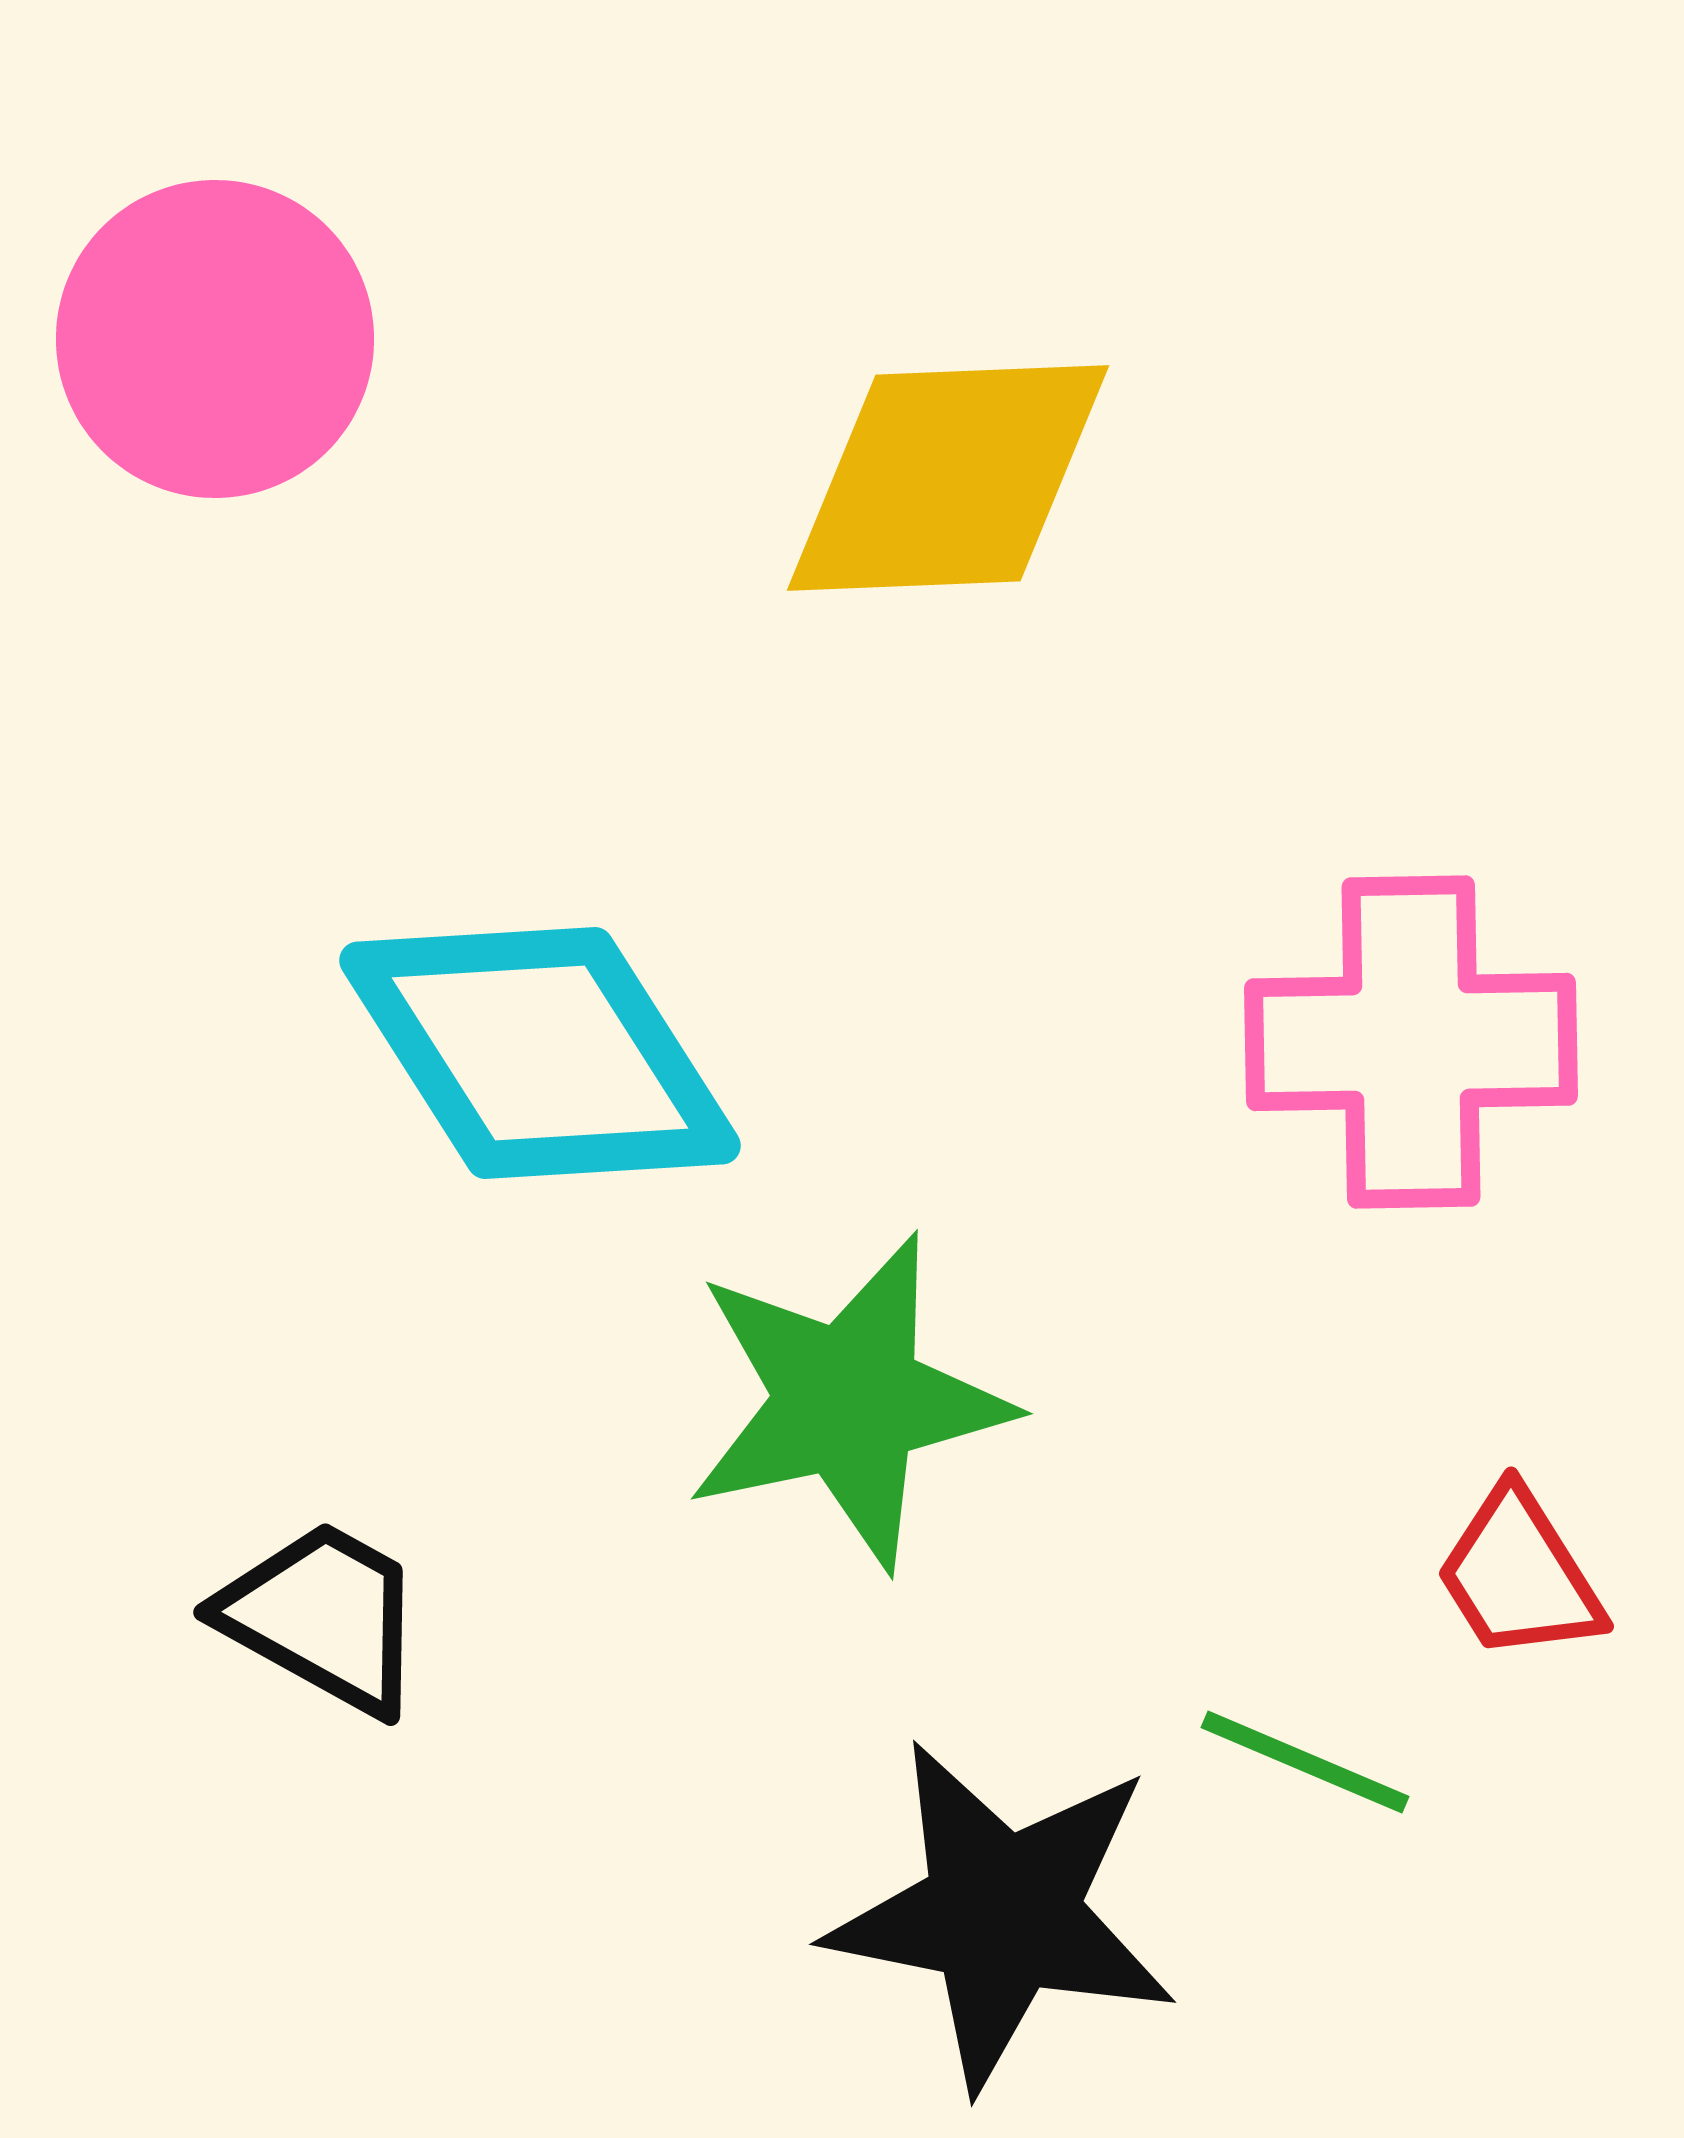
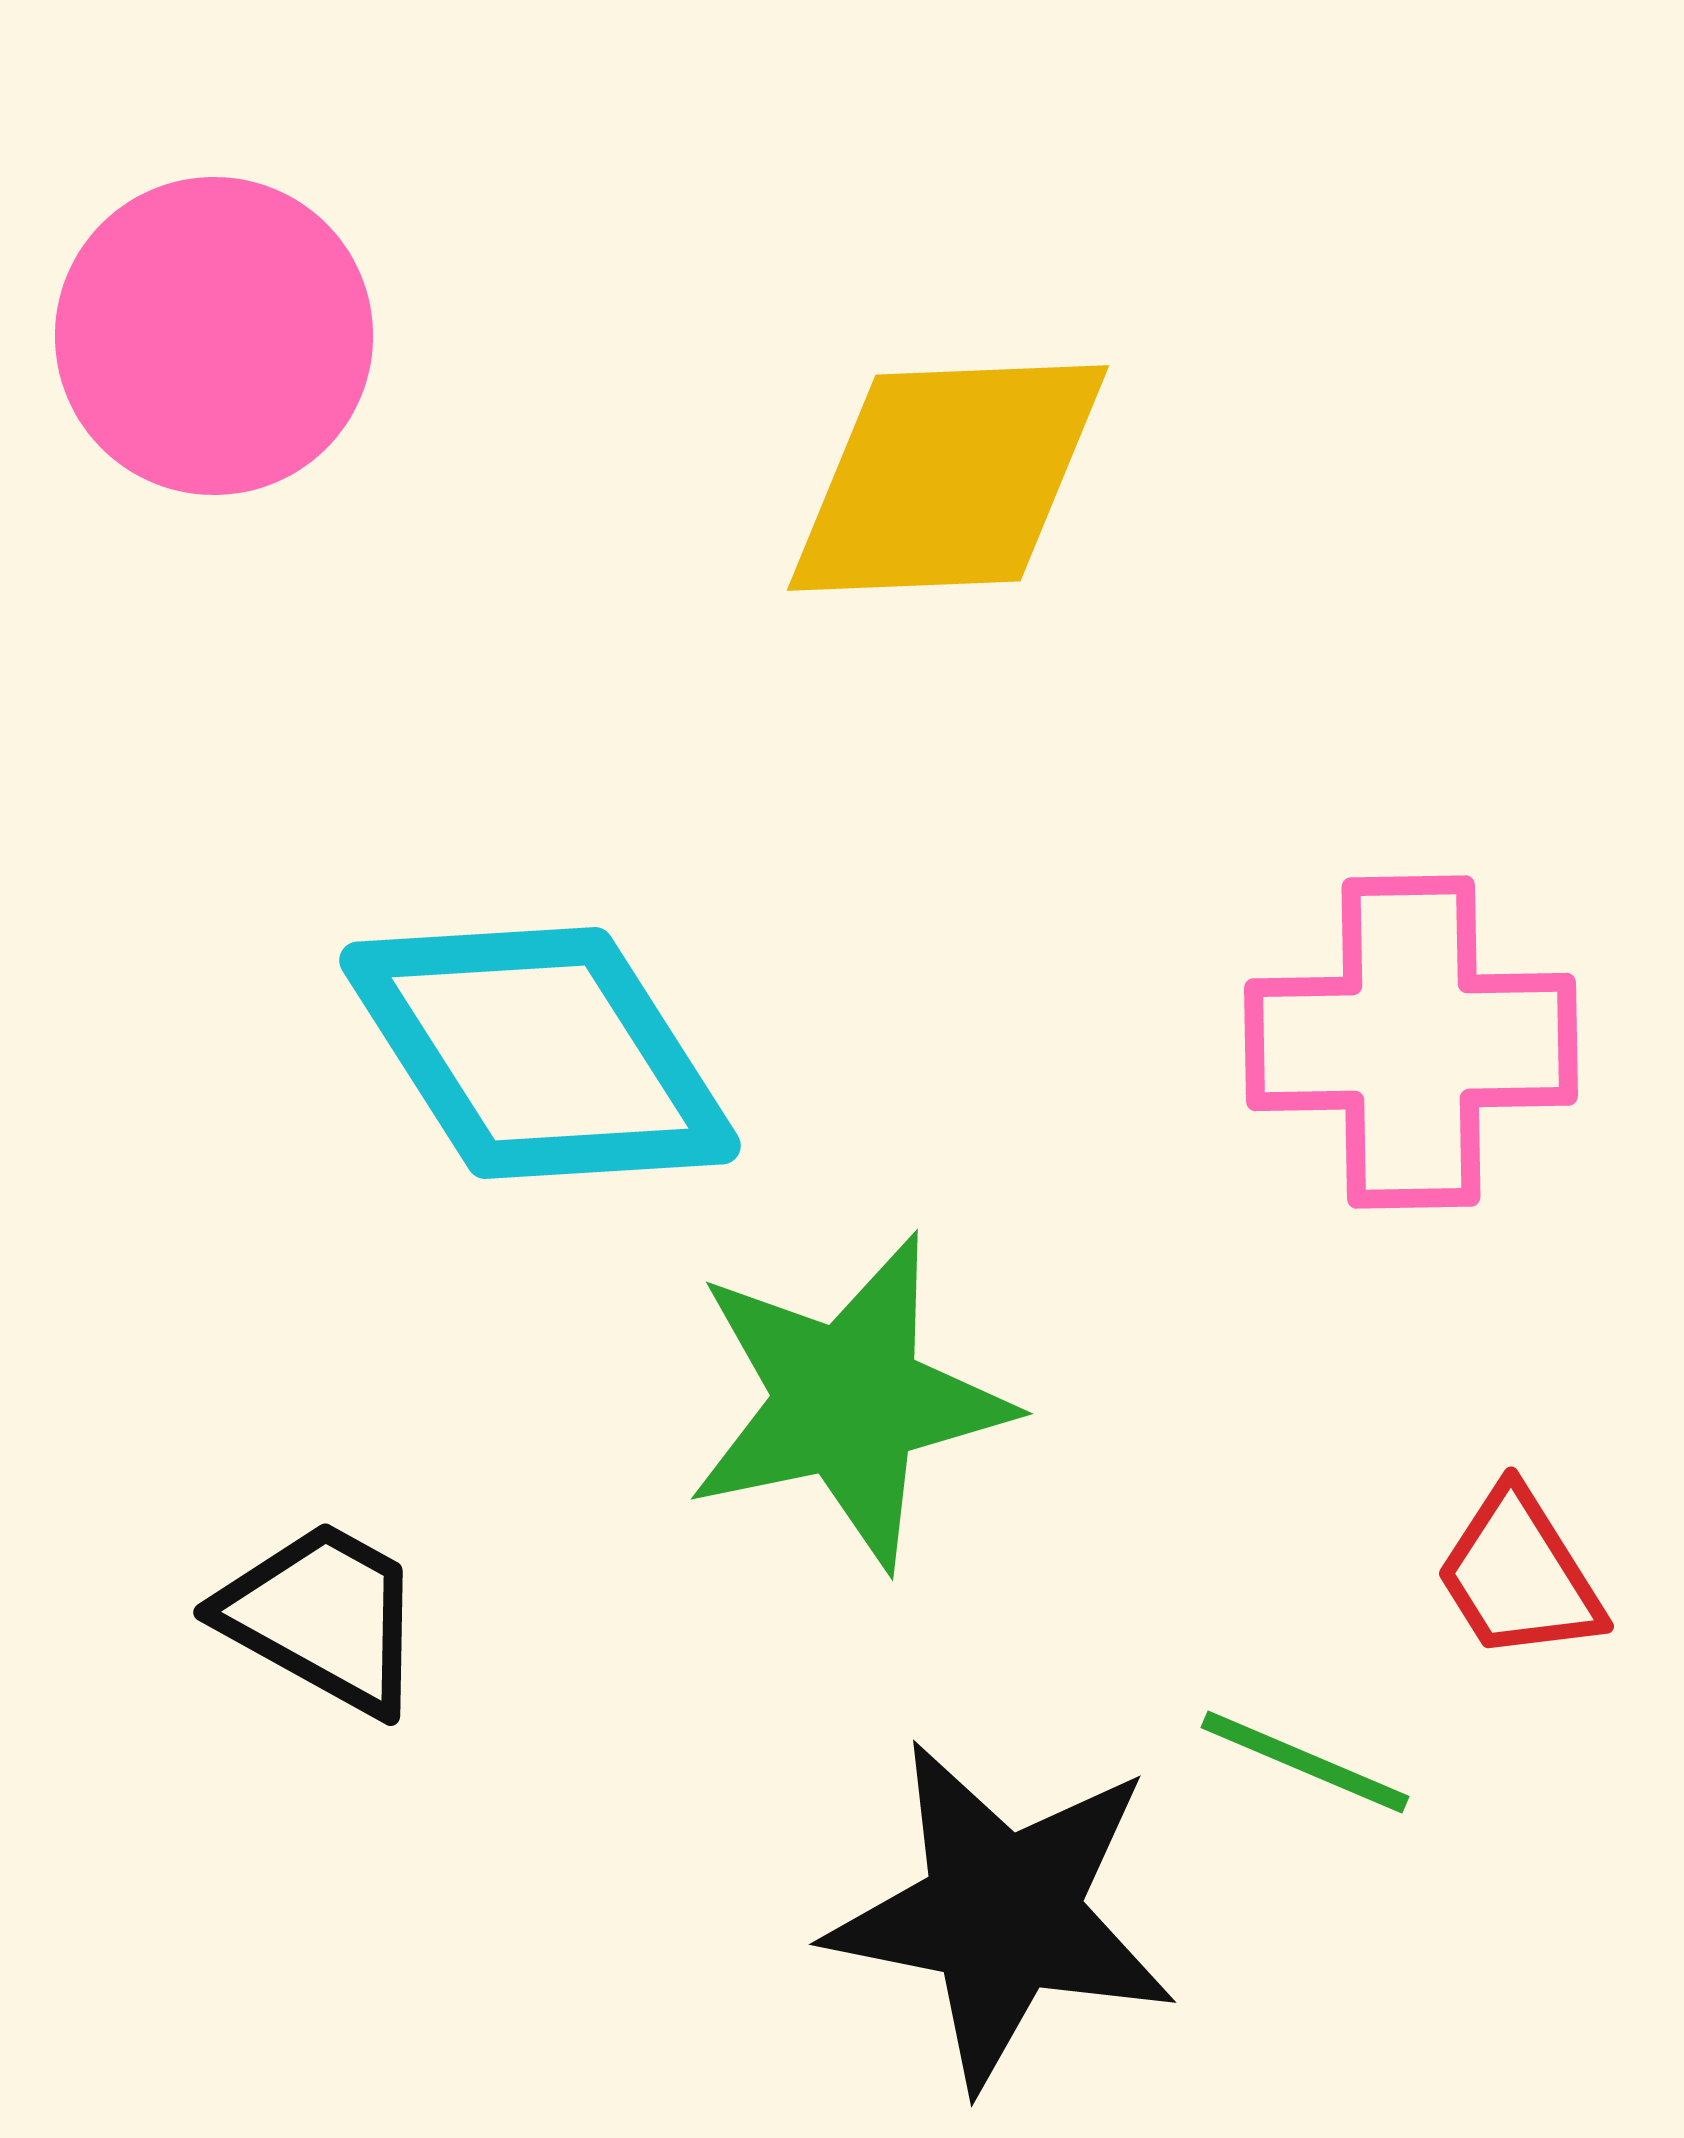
pink circle: moved 1 px left, 3 px up
